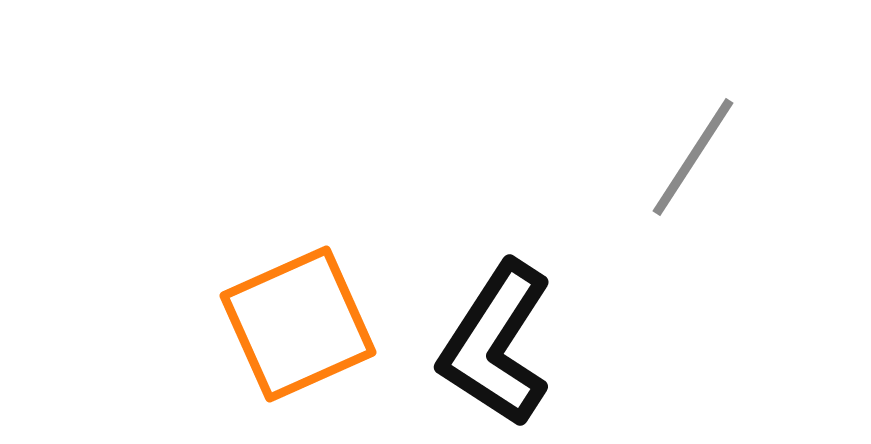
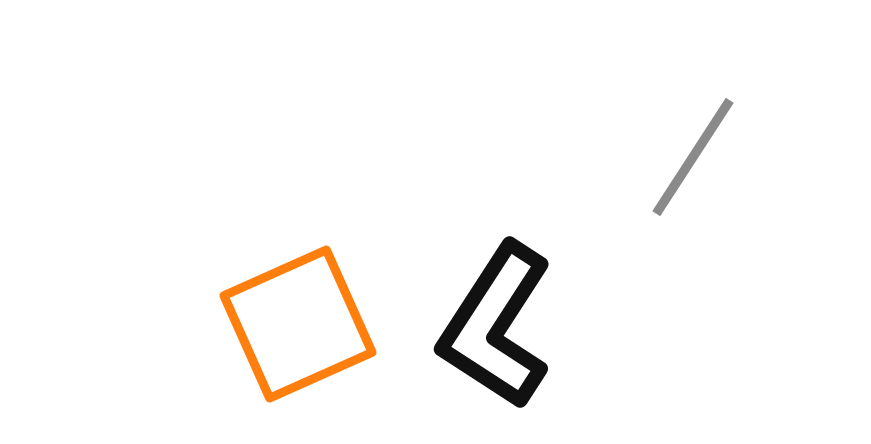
black L-shape: moved 18 px up
